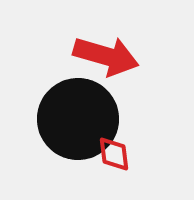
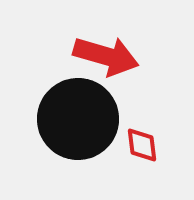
red diamond: moved 28 px right, 9 px up
